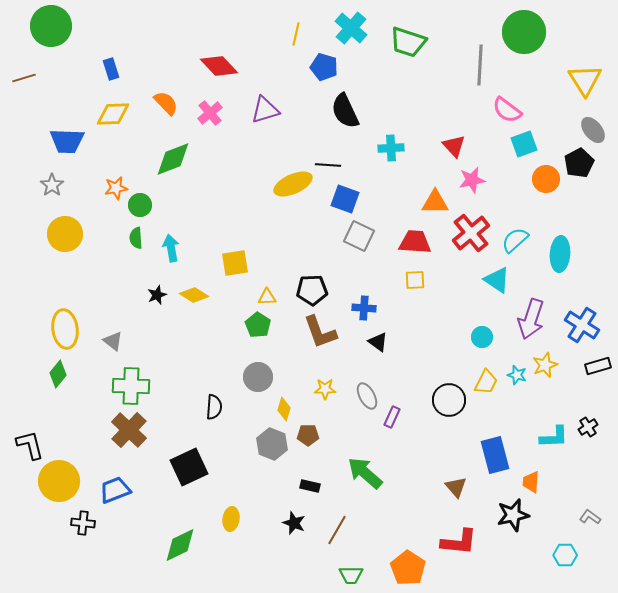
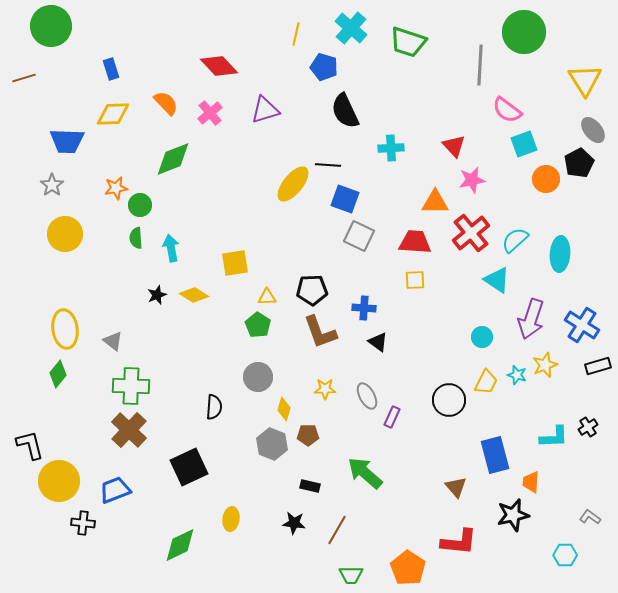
yellow ellipse at (293, 184): rotated 27 degrees counterclockwise
black star at (294, 523): rotated 15 degrees counterclockwise
